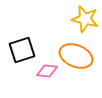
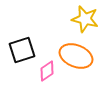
pink diamond: rotated 40 degrees counterclockwise
